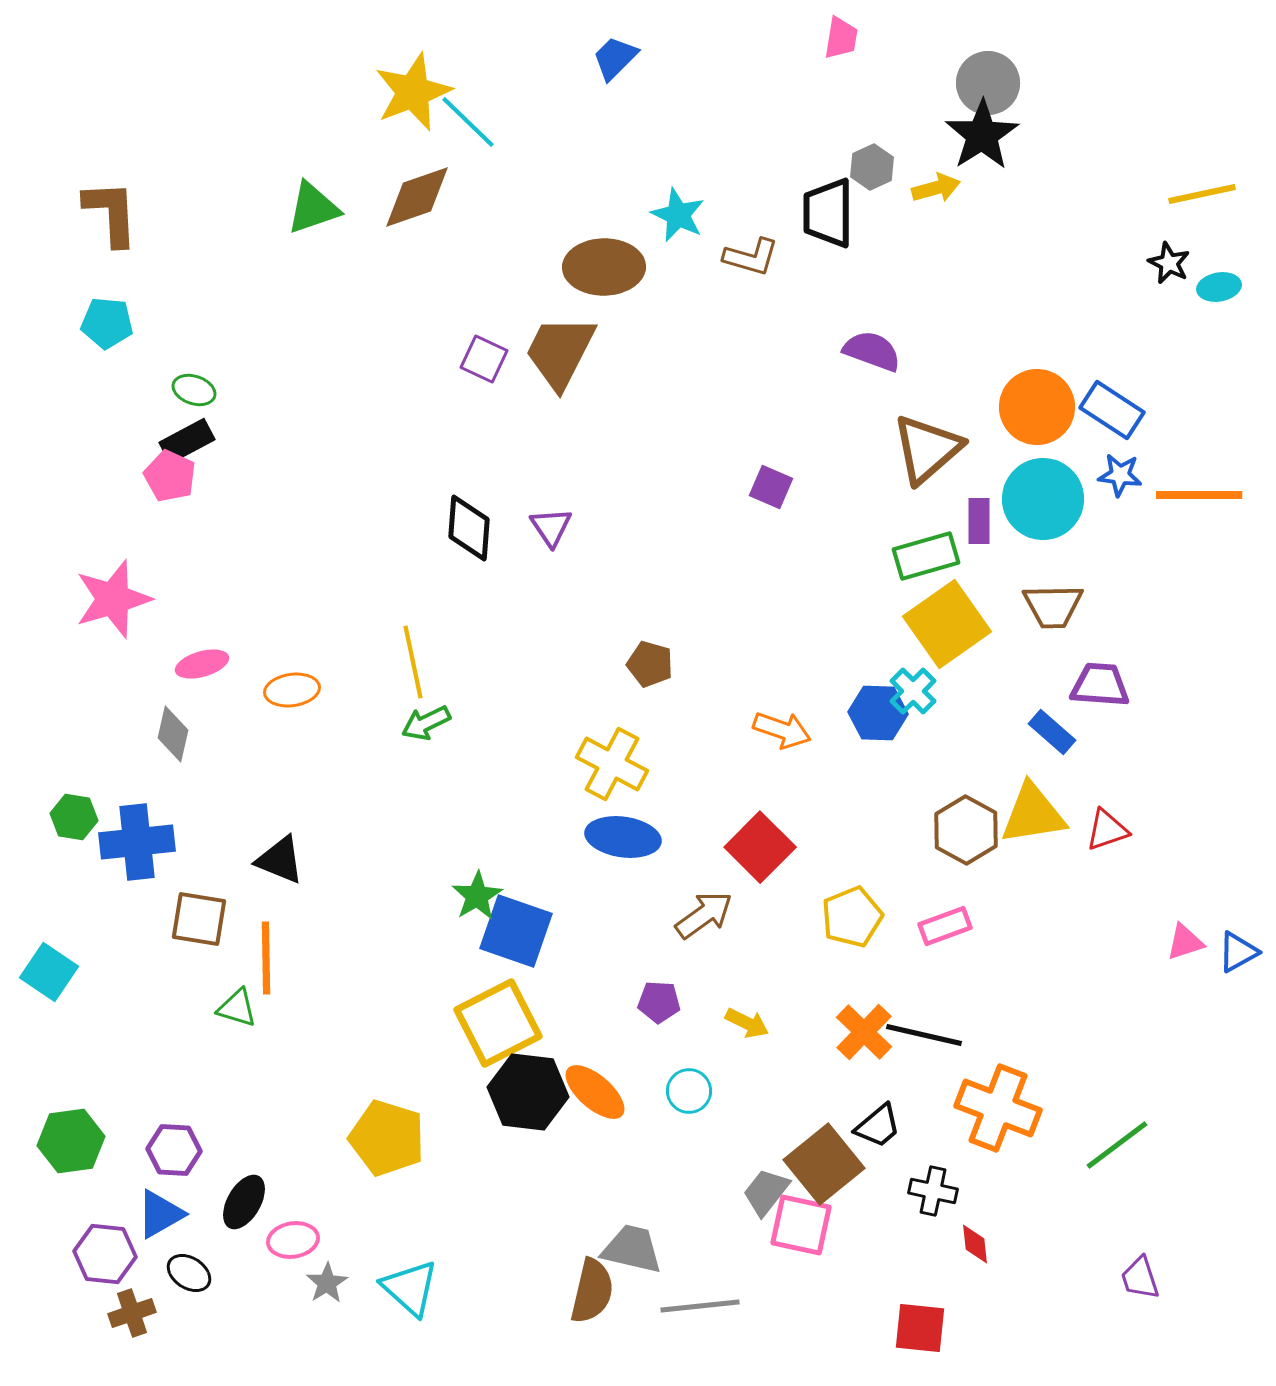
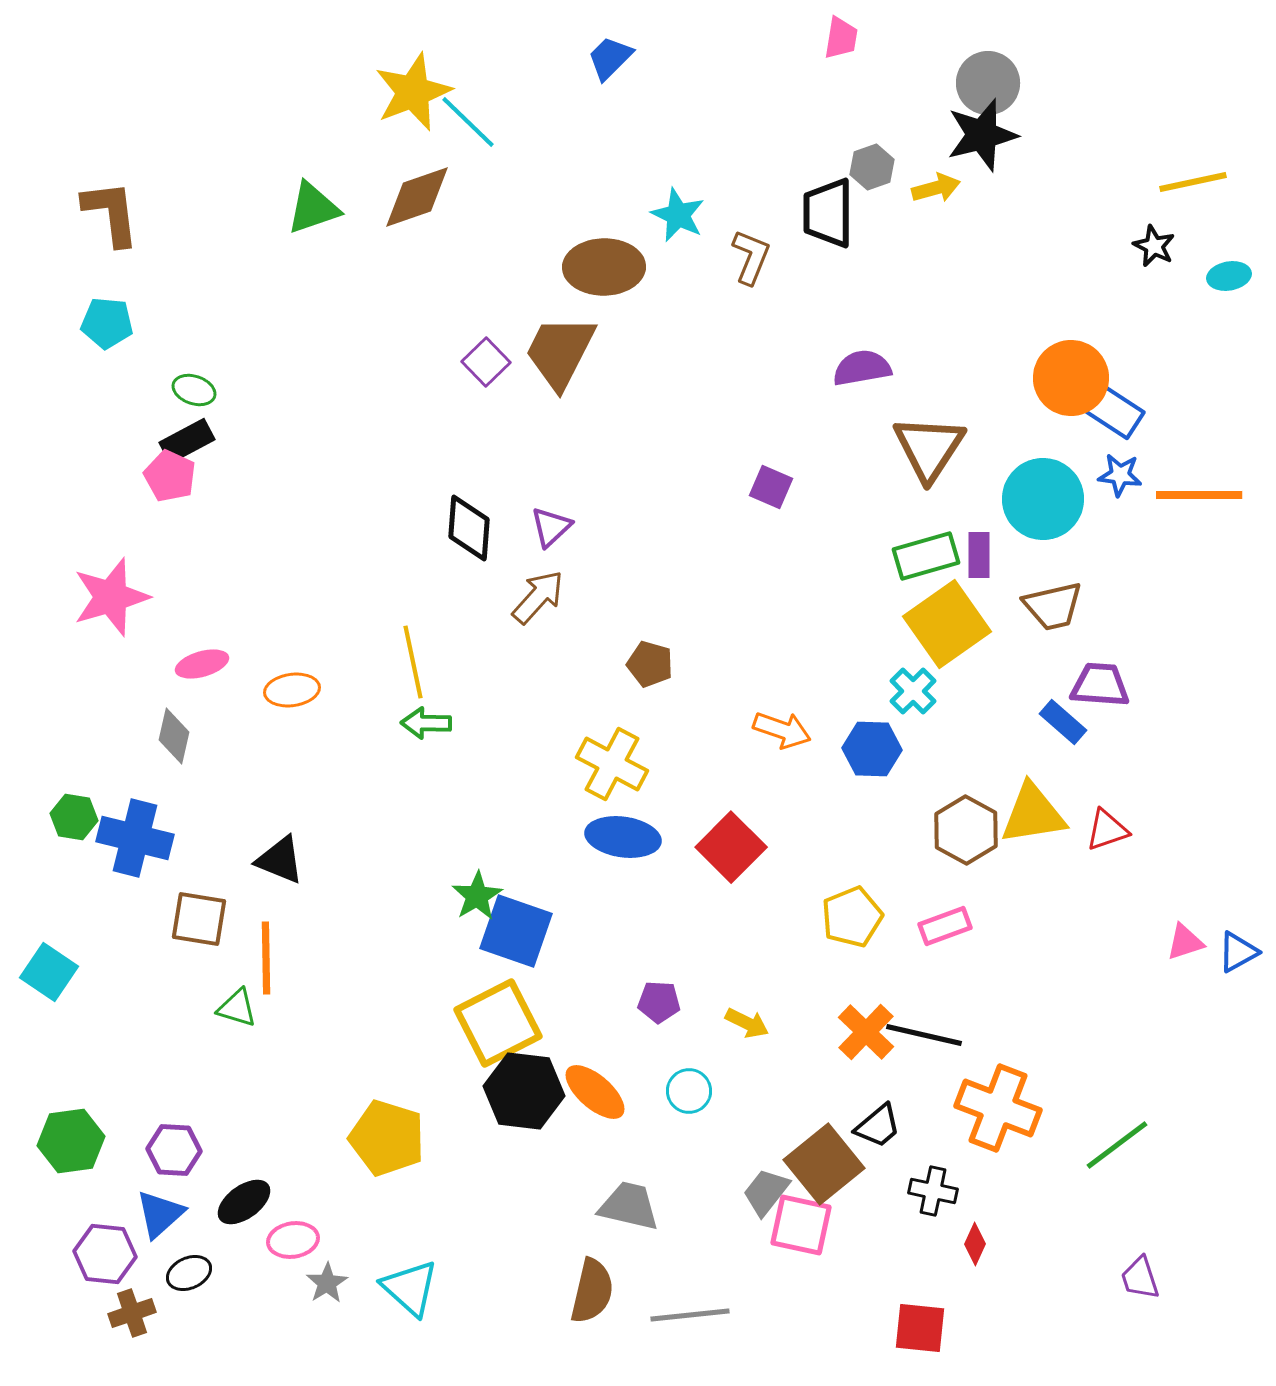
blue trapezoid at (615, 58): moved 5 px left
black star at (982, 135): rotated 18 degrees clockwise
gray hexagon at (872, 167): rotated 6 degrees clockwise
yellow line at (1202, 194): moved 9 px left, 12 px up
brown L-shape at (111, 213): rotated 4 degrees counterclockwise
brown L-shape at (751, 257): rotated 84 degrees counterclockwise
black star at (1169, 263): moved 15 px left, 17 px up
cyan ellipse at (1219, 287): moved 10 px right, 11 px up
purple semicircle at (872, 351): moved 10 px left, 17 px down; rotated 30 degrees counterclockwise
purple square at (484, 359): moved 2 px right, 3 px down; rotated 21 degrees clockwise
orange circle at (1037, 407): moved 34 px right, 29 px up
brown triangle at (927, 449): moved 2 px right, 1 px up; rotated 16 degrees counterclockwise
purple rectangle at (979, 521): moved 34 px down
purple triangle at (551, 527): rotated 21 degrees clockwise
pink star at (113, 599): moved 2 px left, 2 px up
brown trapezoid at (1053, 606): rotated 12 degrees counterclockwise
blue hexagon at (878, 713): moved 6 px left, 36 px down
green arrow at (426, 723): rotated 27 degrees clockwise
blue rectangle at (1052, 732): moved 11 px right, 10 px up
gray diamond at (173, 734): moved 1 px right, 2 px down
blue cross at (137, 842): moved 2 px left, 4 px up; rotated 20 degrees clockwise
red square at (760, 847): moved 29 px left
brown arrow at (704, 915): moved 166 px left, 318 px up; rotated 12 degrees counterclockwise
orange cross at (864, 1032): moved 2 px right
black hexagon at (528, 1092): moved 4 px left, 1 px up
black ellipse at (244, 1202): rotated 24 degrees clockwise
blue triangle at (160, 1214): rotated 12 degrees counterclockwise
red diamond at (975, 1244): rotated 30 degrees clockwise
gray trapezoid at (632, 1249): moved 3 px left, 43 px up
black ellipse at (189, 1273): rotated 57 degrees counterclockwise
gray line at (700, 1306): moved 10 px left, 9 px down
